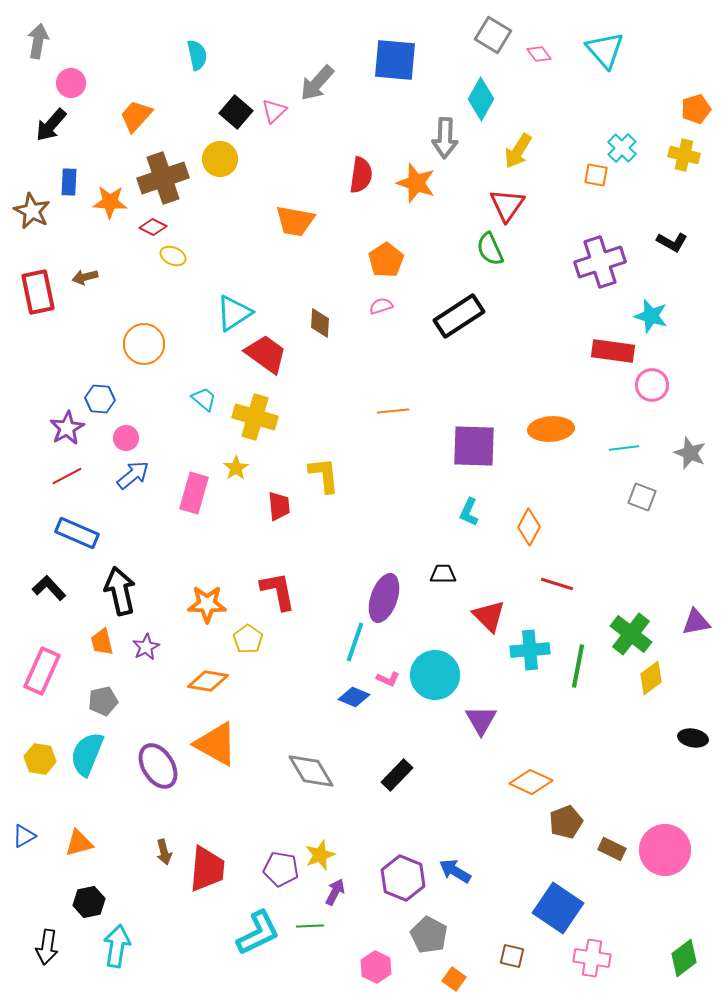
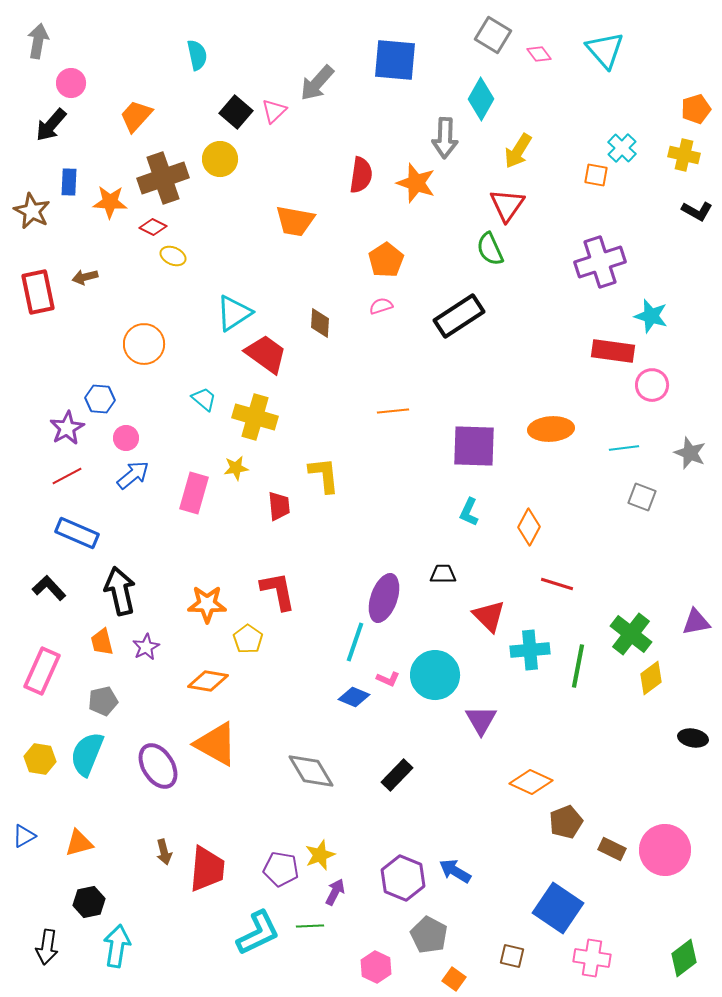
black L-shape at (672, 242): moved 25 px right, 31 px up
yellow star at (236, 468): rotated 25 degrees clockwise
